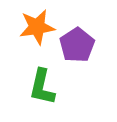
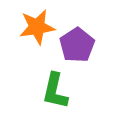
green L-shape: moved 13 px right, 4 px down
